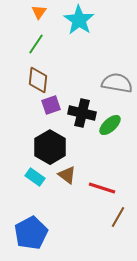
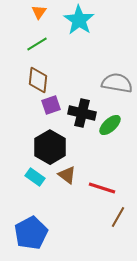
green line: moved 1 px right; rotated 25 degrees clockwise
